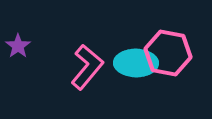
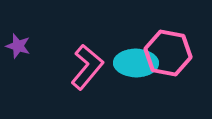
purple star: rotated 20 degrees counterclockwise
